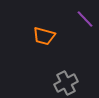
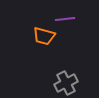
purple line: moved 20 px left; rotated 54 degrees counterclockwise
